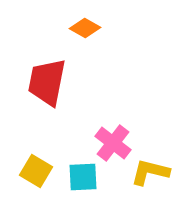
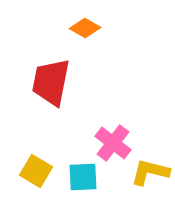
red trapezoid: moved 4 px right
